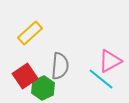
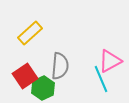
cyan line: rotated 28 degrees clockwise
